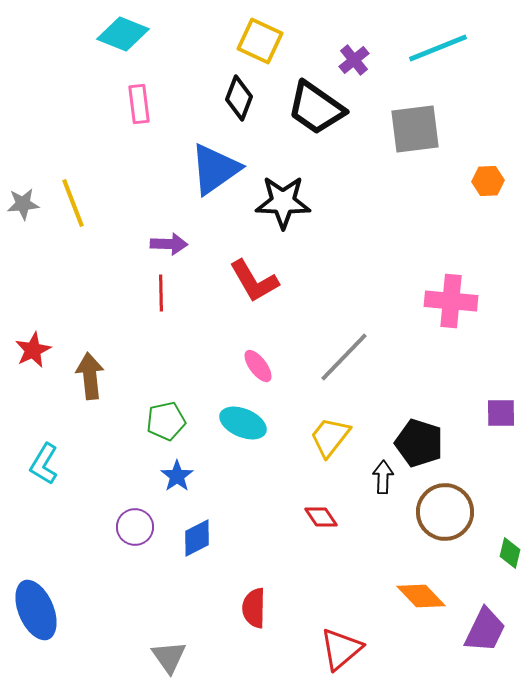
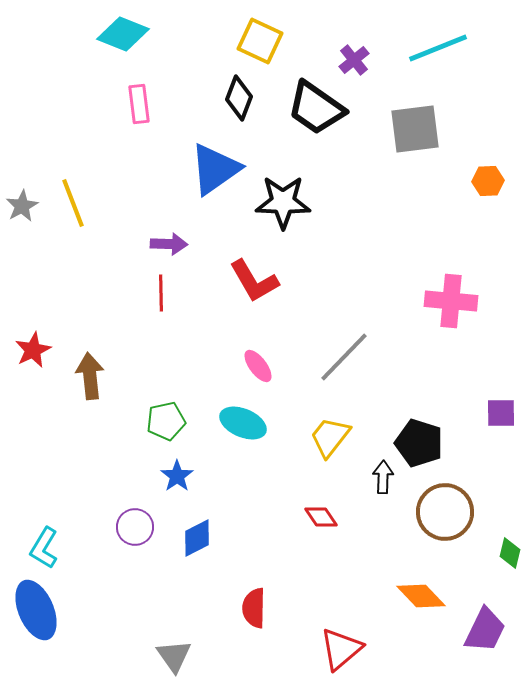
gray star: moved 1 px left, 2 px down; rotated 24 degrees counterclockwise
cyan L-shape: moved 84 px down
gray triangle: moved 5 px right, 1 px up
